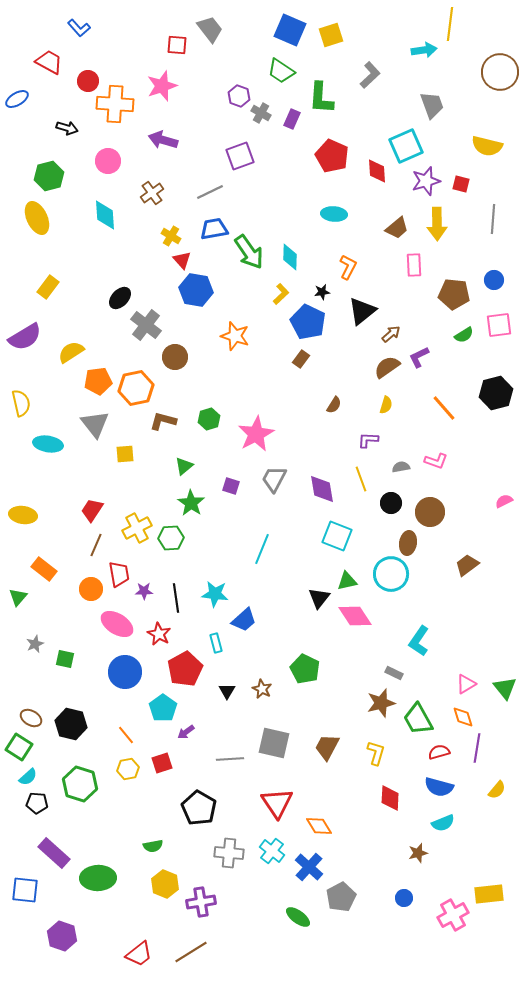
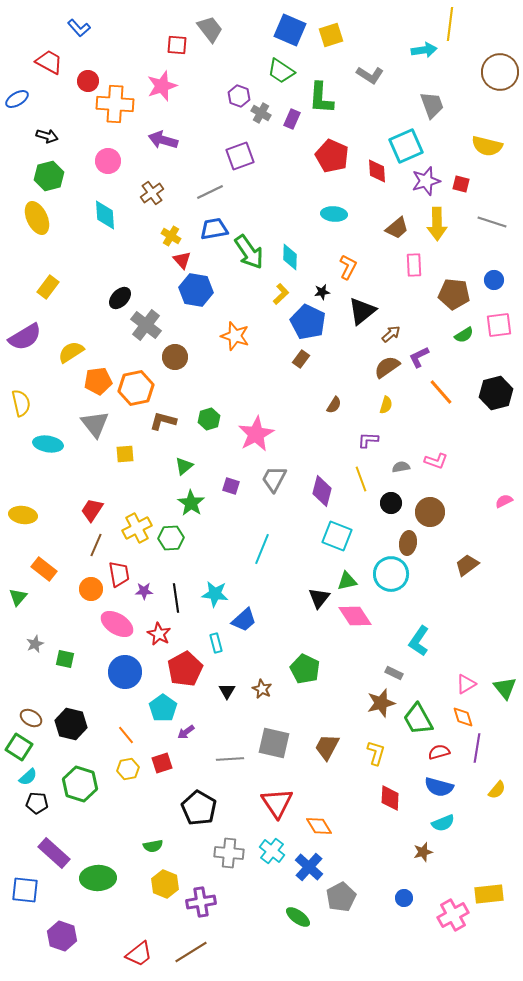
gray L-shape at (370, 75): rotated 76 degrees clockwise
black arrow at (67, 128): moved 20 px left, 8 px down
gray line at (493, 219): moved 1 px left, 3 px down; rotated 76 degrees counterclockwise
orange line at (444, 408): moved 3 px left, 16 px up
purple diamond at (322, 489): moved 2 px down; rotated 24 degrees clockwise
brown star at (418, 853): moved 5 px right, 1 px up
